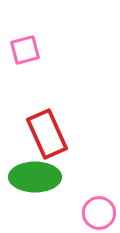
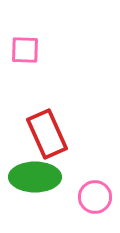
pink square: rotated 16 degrees clockwise
pink circle: moved 4 px left, 16 px up
